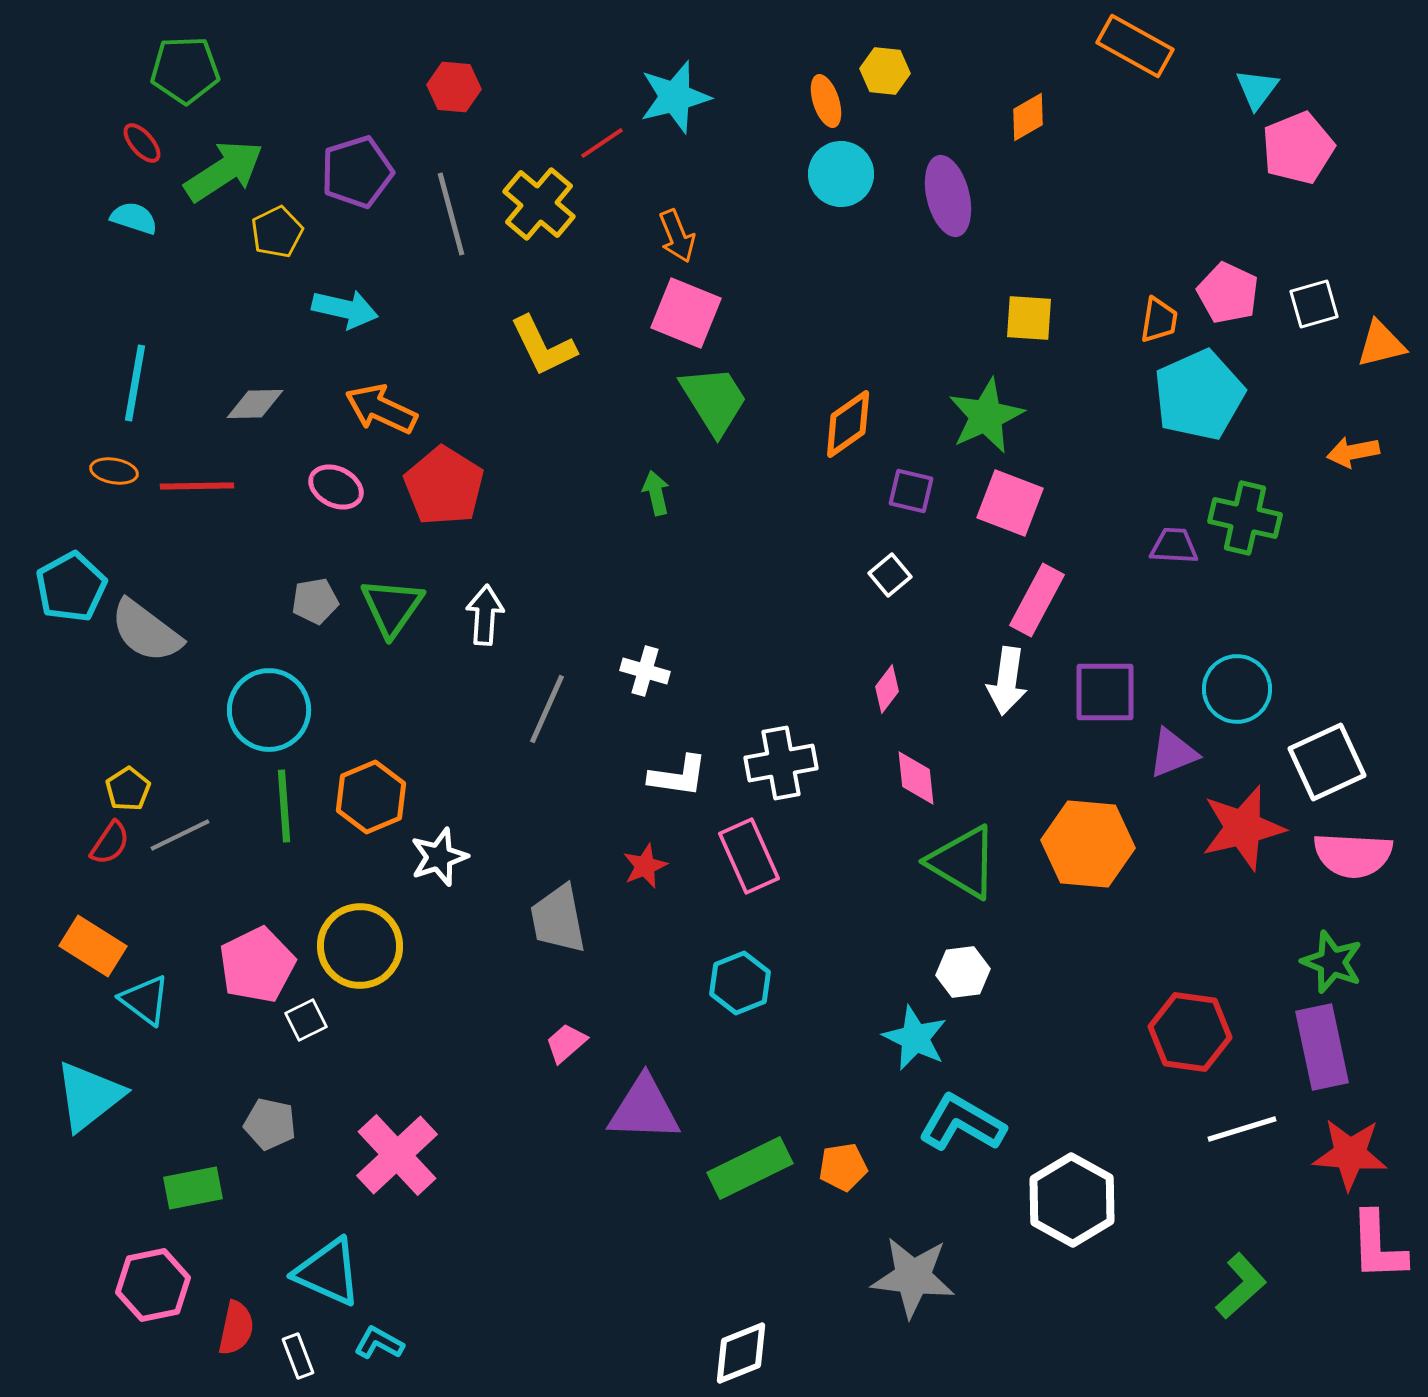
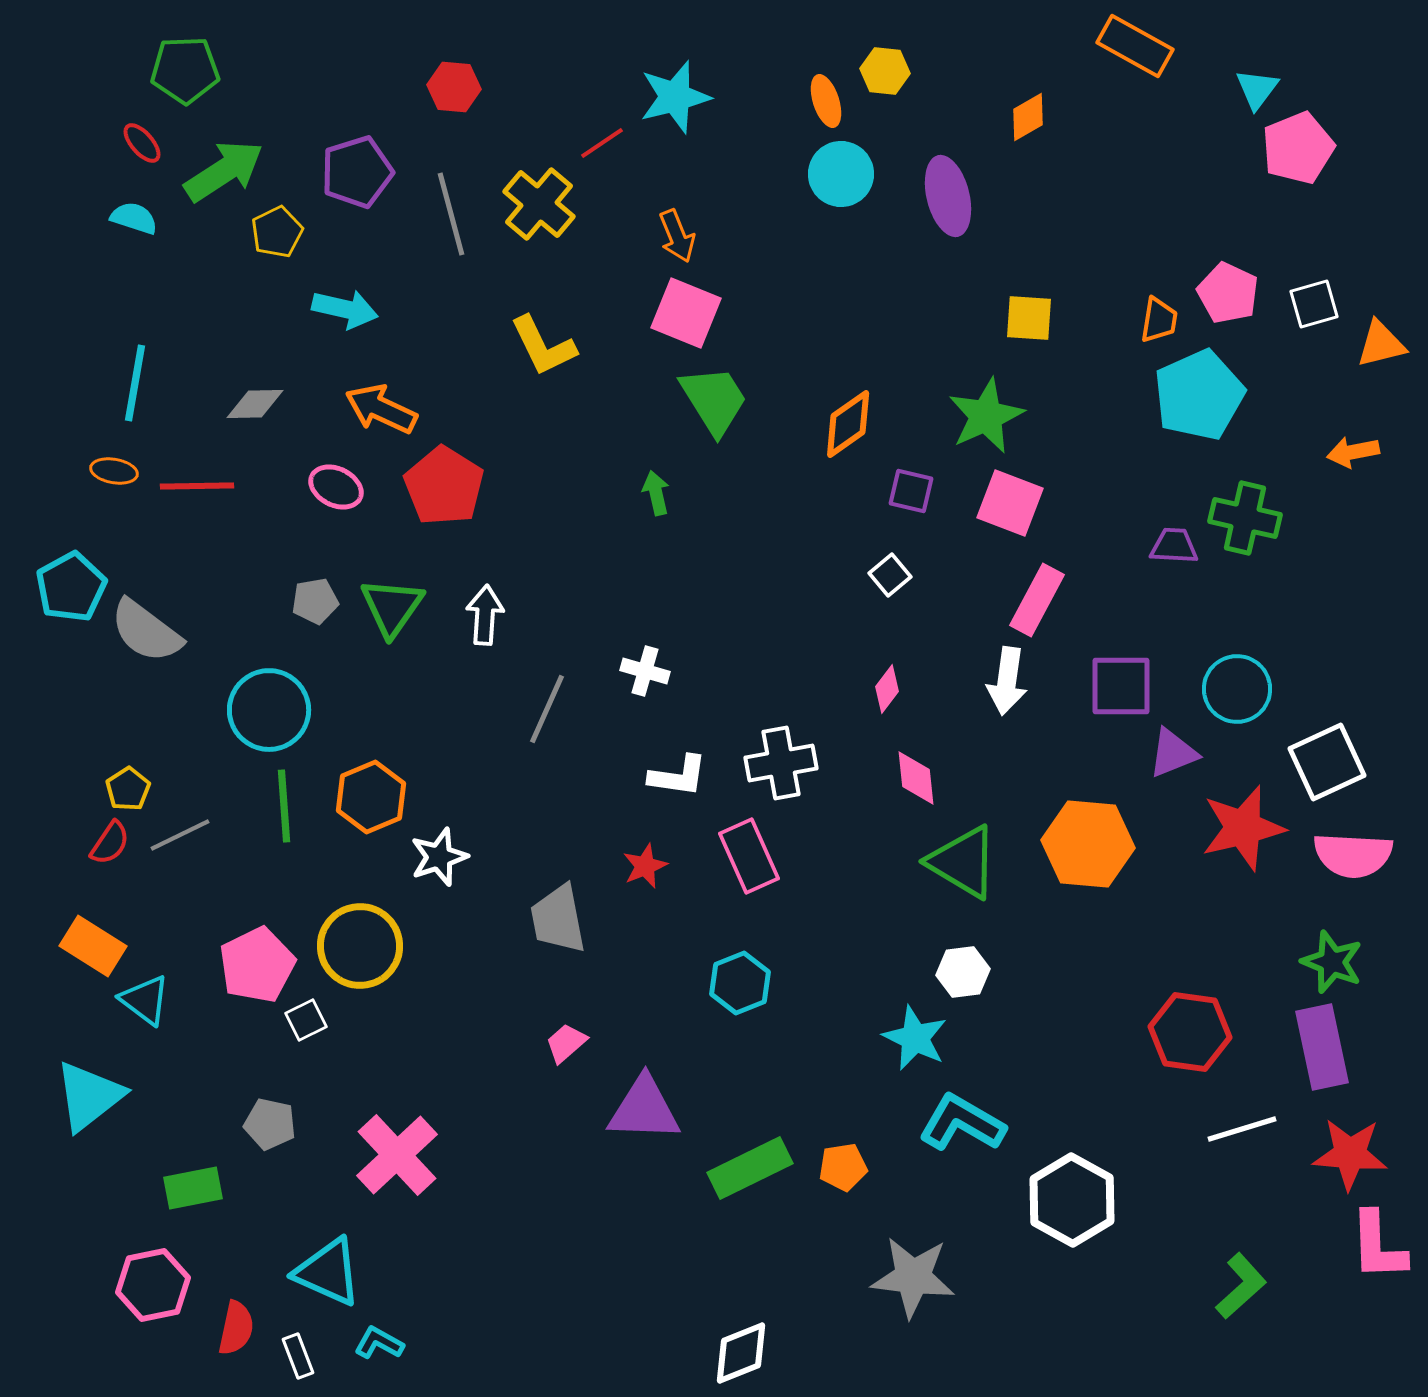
purple square at (1105, 692): moved 16 px right, 6 px up
